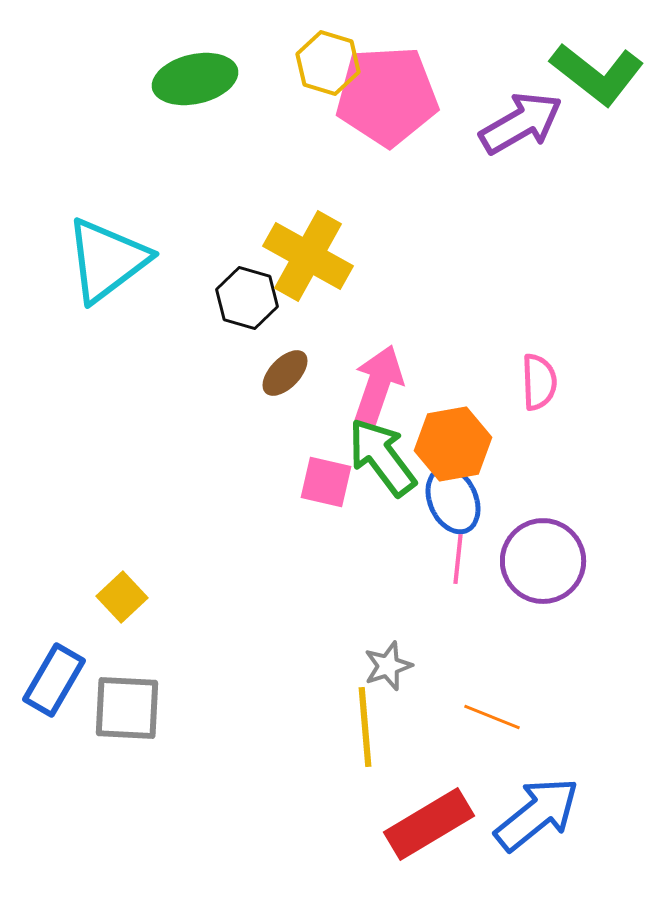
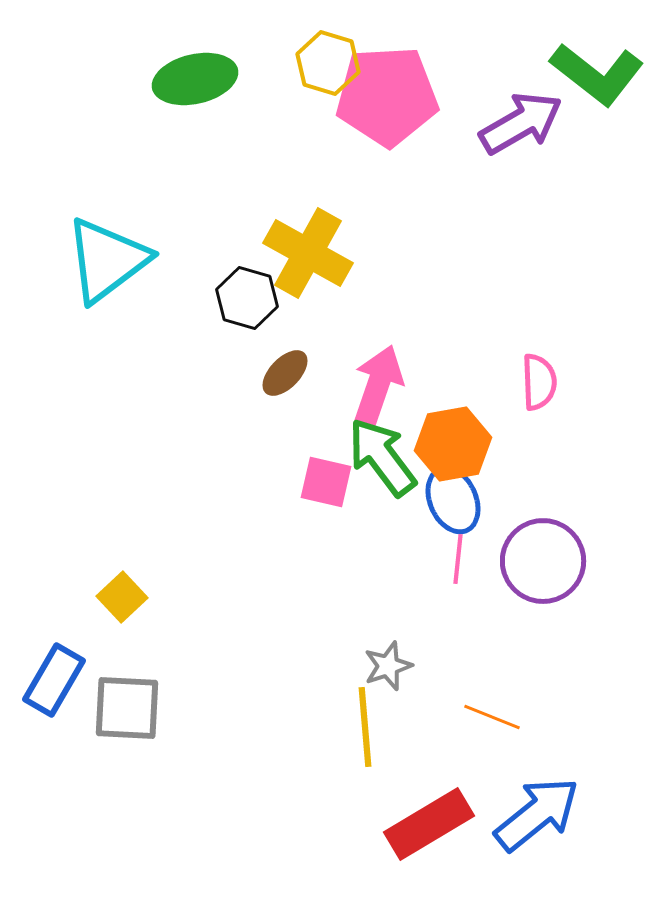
yellow cross: moved 3 px up
